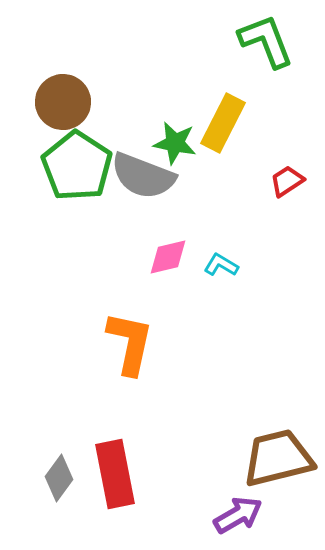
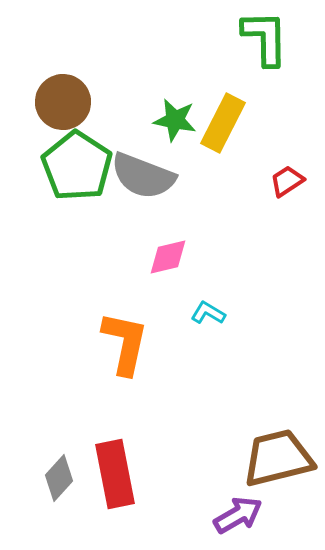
green L-shape: moved 1 px left, 3 px up; rotated 20 degrees clockwise
green star: moved 23 px up
cyan L-shape: moved 13 px left, 48 px down
orange L-shape: moved 5 px left
gray diamond: rotated 6 degrees clockwise
